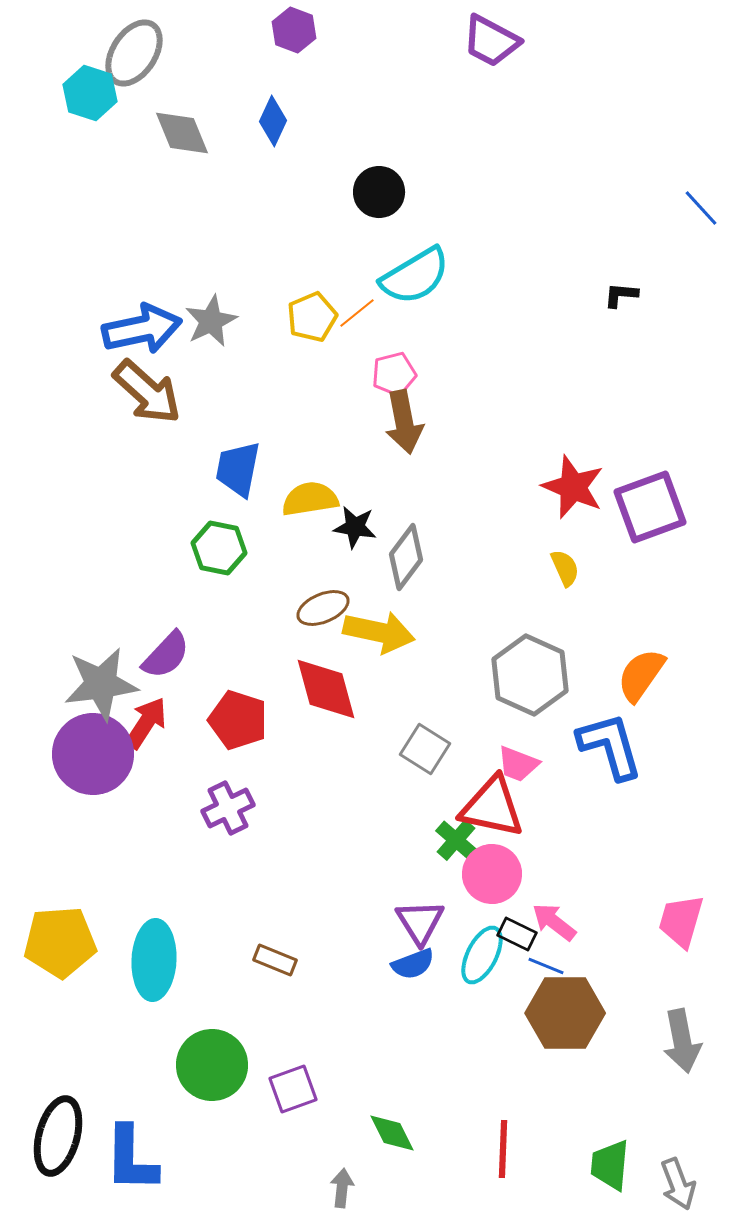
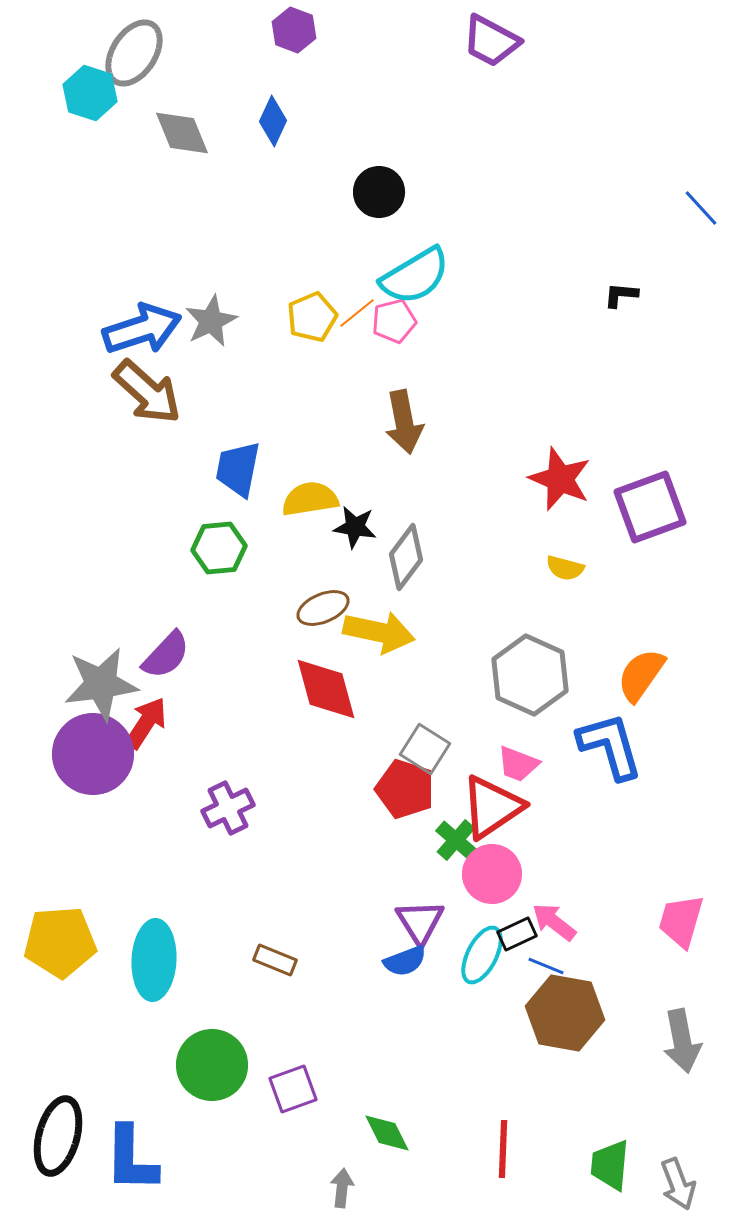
blue arrow at (142, 329): rotated 6 degrees counterclockwise
pink pentagon at (394, 374): moved 53 px up
red star at (573, 487): moved 13 px left, 8 px up
green hexagon at (219, 548): rotated 16 degrees counterclockwise
yellow semicircle at (565, 568): rotated 129 degrees clockwise
red pentagon at (238, 720): moved 167 px right, 69 px down
red triangle at (492, 807): rotated 46 degrees counterclockwise
black rectangle at (517, 934): rotated 51 degrees counterclockwise
blue semicircle at (413, 964): moved 8 px left, 3 px up
brown hexagon at (565, 1013): rotated 10 degrees clockwise
green diamond at (392, 1133): moved 5 px left
